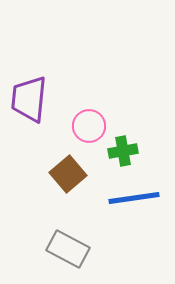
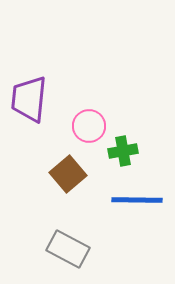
blue line: moved 3 px right, 2 px down; rotated 9 degrees clockwise
